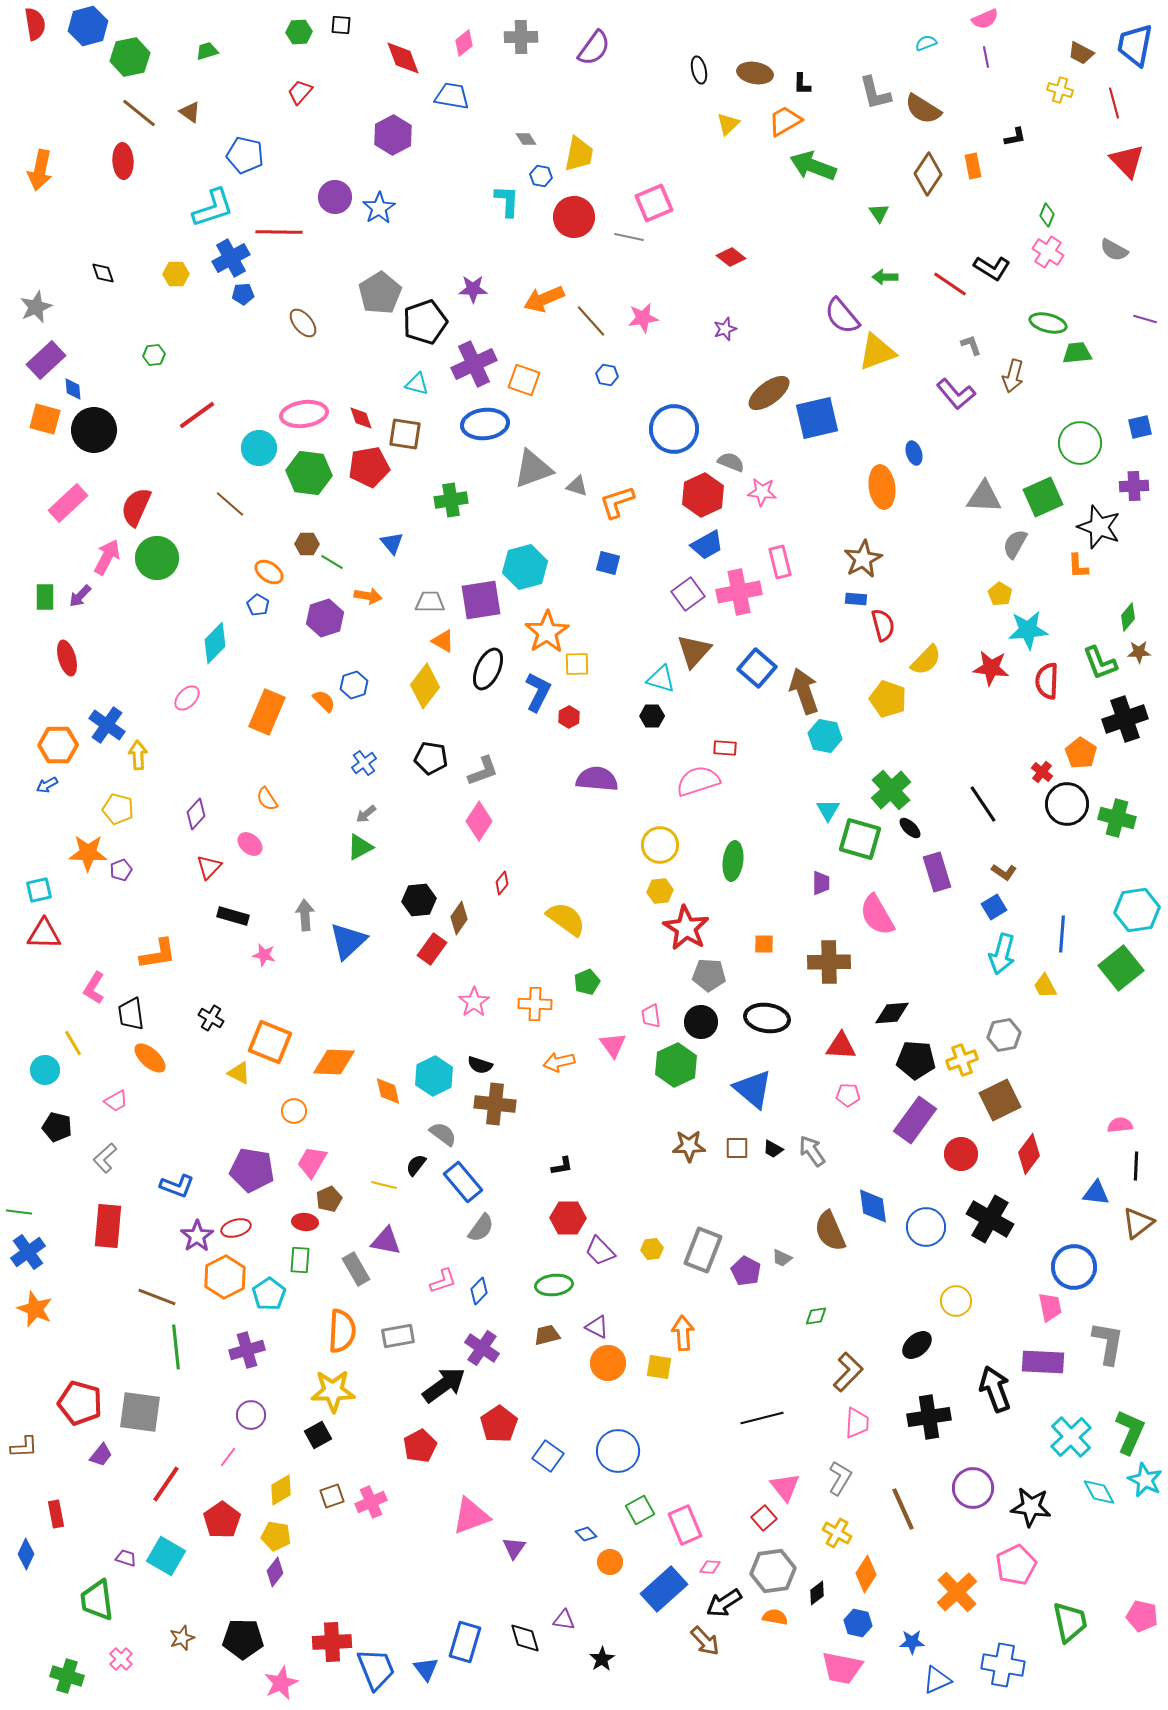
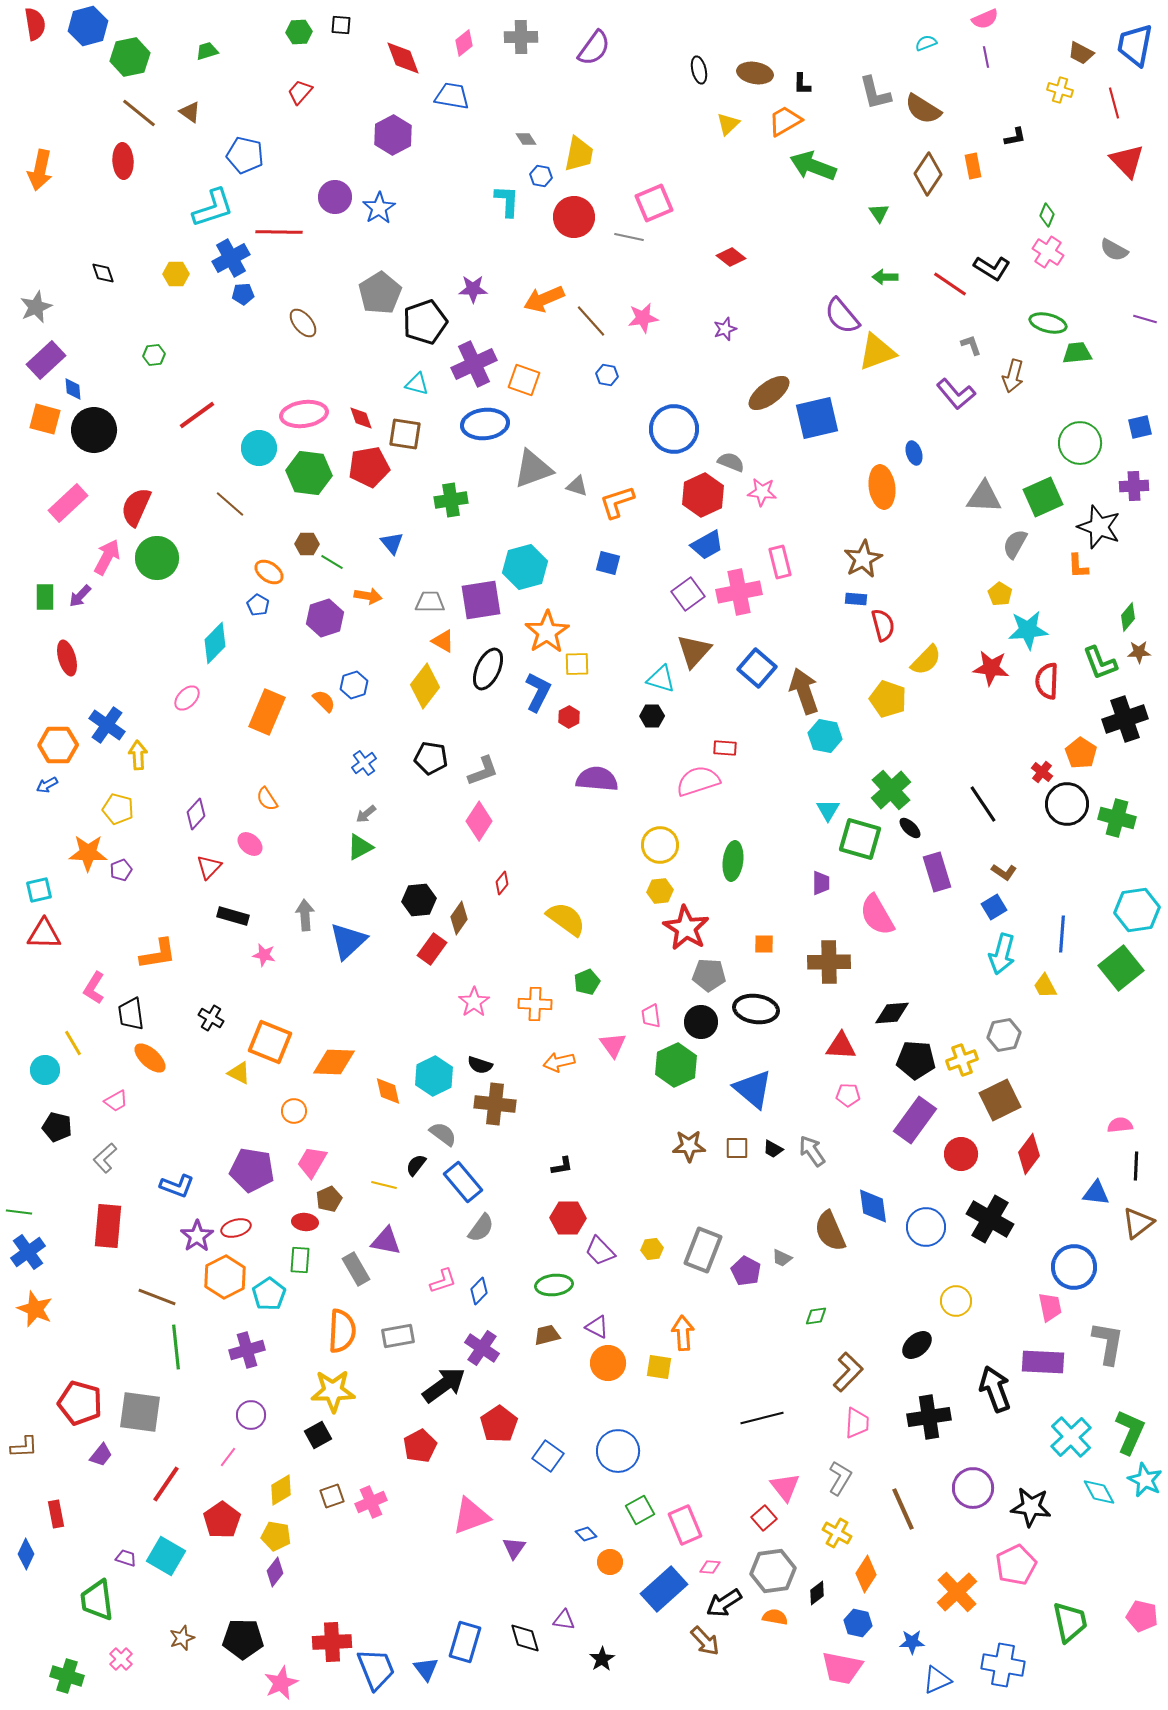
black ellipse at (767, 1018): moved 11 px left, 9 px up
